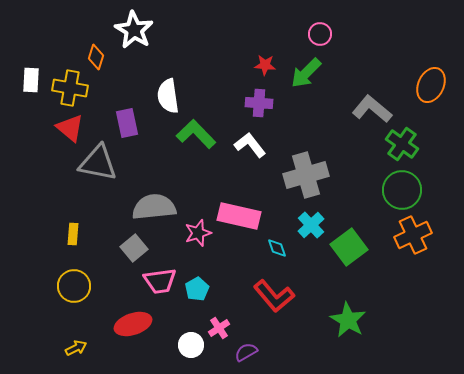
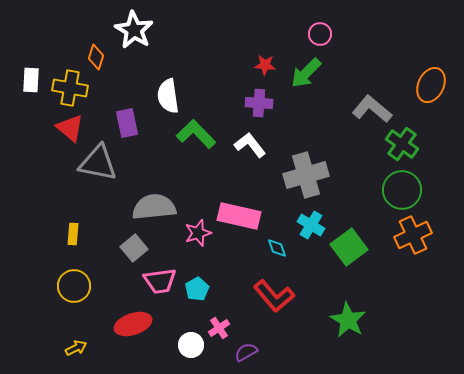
cyan cross: rotated 16 degrees counterclockwise
